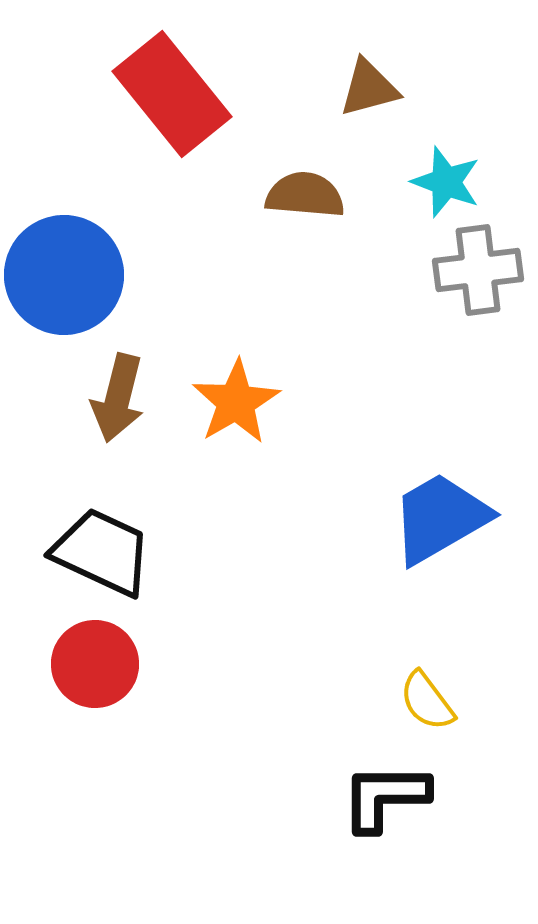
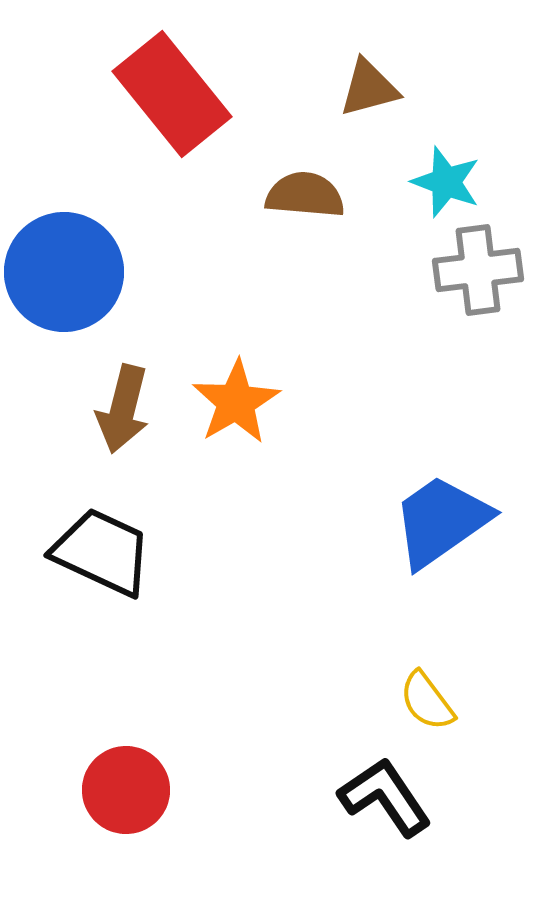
blue circle: moved 3 px up
brown arrow: moved 5 px right, 11 px down
blue trapezoid: moved 1 px right, 3 px down; rotated 5 degrees counterclockwise
red circle: moved 31 px right, 126 px down
black L-shape: rotated 56 degrees clockwise
